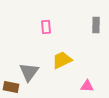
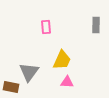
yellow trapezoid: rotated 140 degrees clockwise
pink triangle: moved 20 px left, 4 px up
